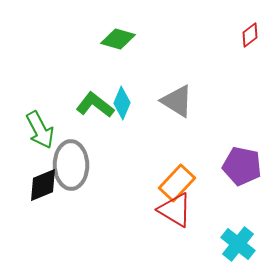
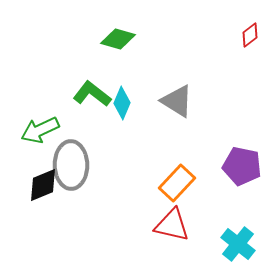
green L-shape: moved 3 px left, 11 px up
green arrow: rotated 93 degrees clockwise
red triangle: moved 3 px left, 15 px down; rotated 18 degrees counterclockwise
